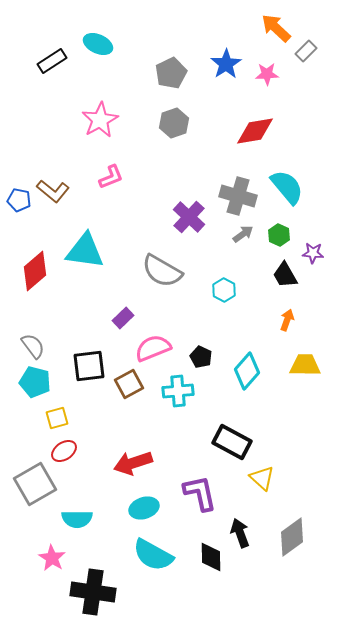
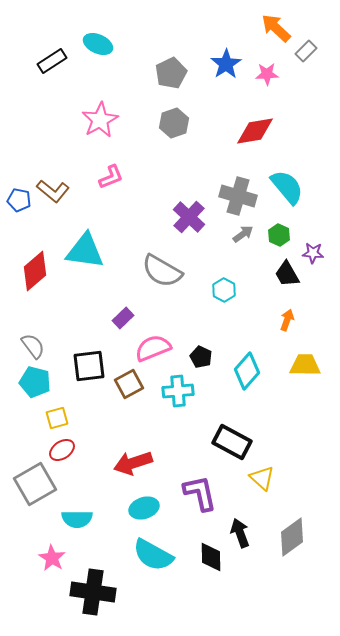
black trapezoid at (285, 275): moved 2 px right, 1 px up
red ellipse at (64, 451): moved 2 px left, 1 px up
